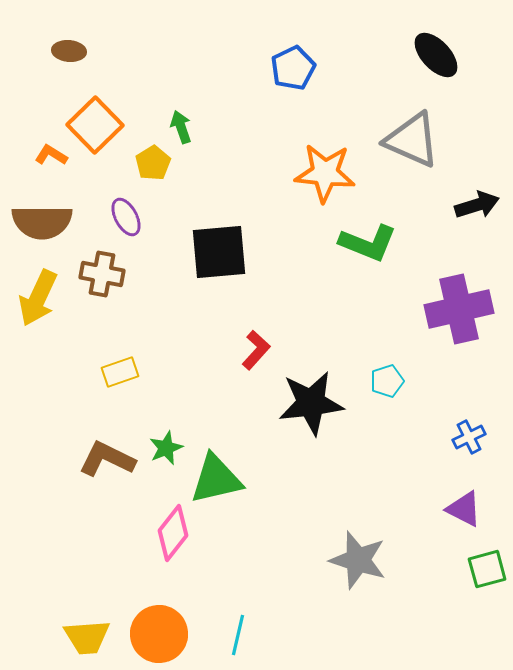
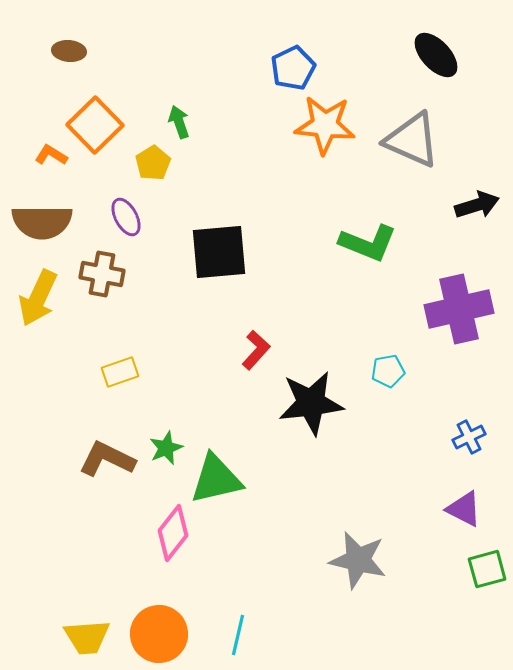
green arrow: moved 2 px left, 5 px up
orange star: moved 48 px up
cyan pentagon: moved 1 px right, 10 px up; rotated 8 degrees clockwise
gray star: rotated 4 degrees counterclockwise
